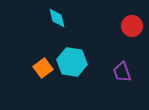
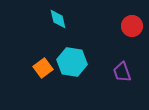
cyan diamond: moved 1 px right, 1 px down
